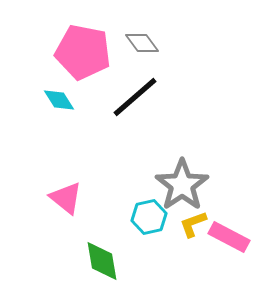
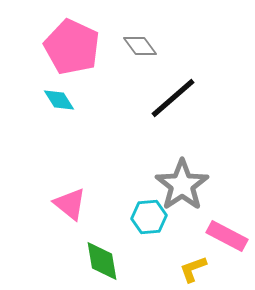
gray diamond: moved 2 px left, 3 px down
pink pentagon: moved 11 px left, 5 px up; rotated 14 degrees clockwise
black line: moved 38 px right, 1 px down
pink triangle: moved 4 px right, 6 px down
cyan hexagon: rotated 8 degrees clockwise
yellow L-shape: moved 45 px down
pink rectangle: moved 2 px left, 1 px up
